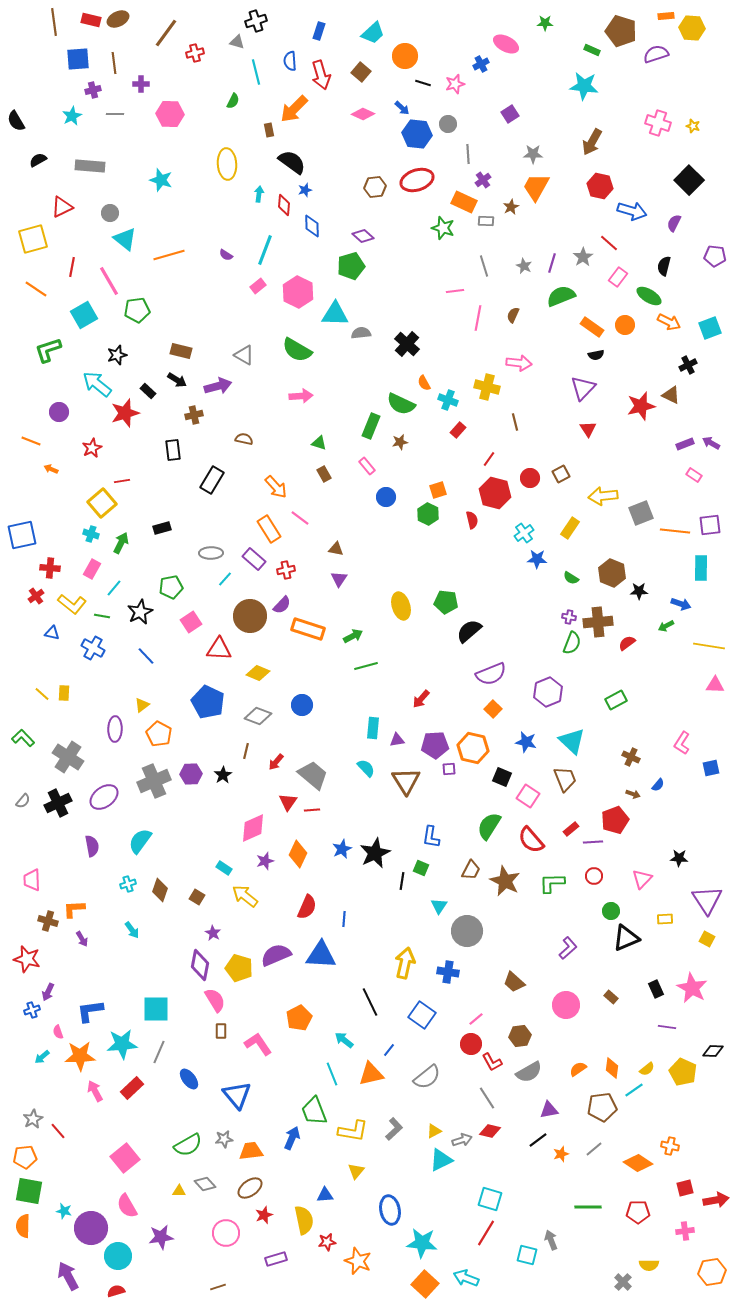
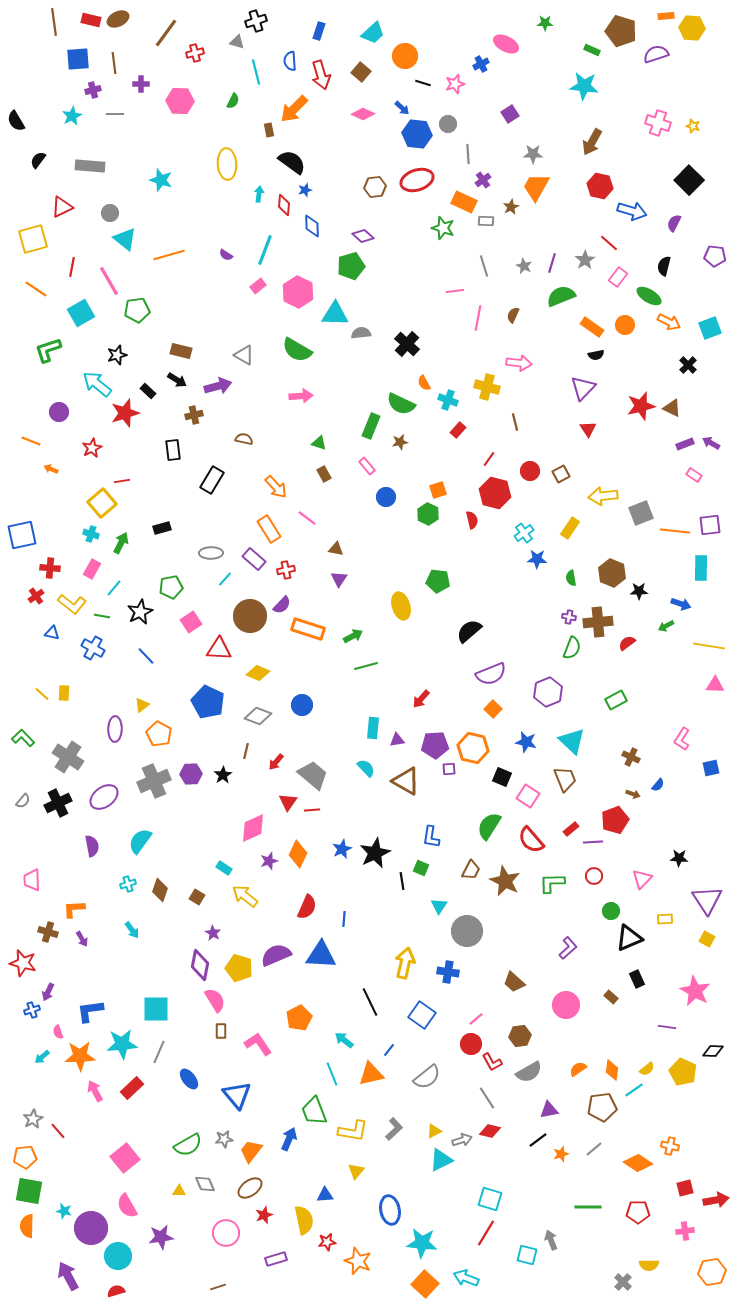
pink hexagon at (170, 114): moved 10 px right, 13 px up
black semicircle at (38, 160): rotated 24 degrees counterclockwise
gray star at (583, 257): moved 2 px right, 3 px down
cyan square at (84, 315): moved 3 px left, 2 px up
black cross at (688, 365): rotated 18 degrees counterclockwise
brown triangle at (671, 395): moved 1 px right, 13 px down
red circle at (530, 478): moved 7 px up
pink line at (300, 518): moved 7 px right
green semicircle at (571, 578): rotated 49 degrees clockwise
green pentagon at (446, 602): moved 8 px left, 21 px up
green semicircle at (572, 643): moved 5 px down
pink L-shape at (682, 743): moved 4 px up
brown triangle at (406, 781): rotated 28 degrees counterclockwise
purple star at (265, 861): moved 4 px right
black line at (402, 881): rotated 18 degrees counterclockwise
brown cross at (48, 921): moved 11 px down
black triangle at (626, 938): moved 3 px right
red star at (27, 959): moved 4 px left, 4 px down
pink star at (692, 988): moved 3 px right, 3 px down
black rectangle at (656, 989): moved 19 px left, 10 px up
orange diamond at (612, 1068): moved 2 px down
blue arrow at (292, 1138): moved 3 px left, 1 px down
orange trapezoid at (251, 1151): rotated 45 degrees counterclockwise
gray diamond at (205, 1184): rotated 20 degrees clockwise
orange semicircle at (23, 1226): moved 4 px right
